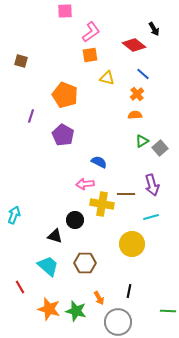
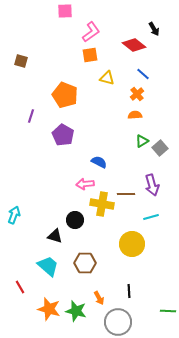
black line: rotated 16 degrees counterclockwise
